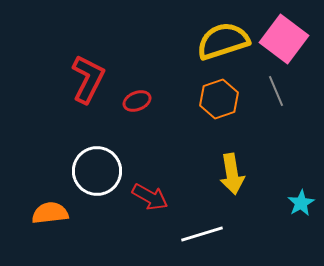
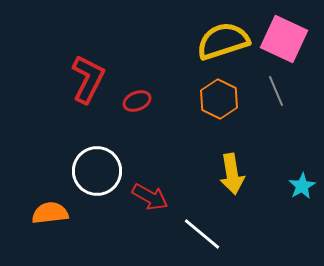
pink square: rotated 12 degrees counterclockwise
orange hexagon: rotated 15 degrees counterclockwise
cyan star: moved 1 px right, 17 px up
white line: rotated 57 degrees clockwise
